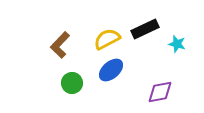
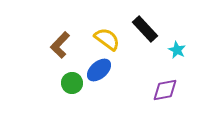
black rectangle: rotated 72 degrees clockwise
yellow semicircle: rotated 64 degrees clockwise
cyan star: moved 6 px down; rotated 12 degrees clockwise
blue ellipse: moved 12 px left
purple diamond: moved 5 px right, 2 px up
